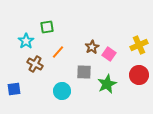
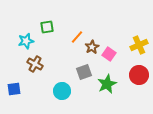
cyan star: rotated 21 degrees clockwise
orange line: moved 19 px right, 15 px up
gray square: rotated 21 degrees counterclockwise
